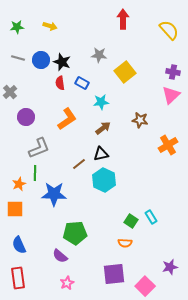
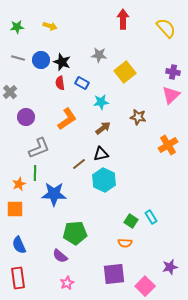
yellow semicircle: moved 3 px left, 2 px up
brown star: moved 2 px left, 3 px up
